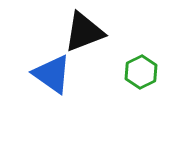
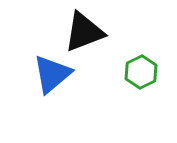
blue triangle: rotated 45 degrees clockwise
